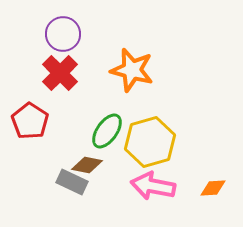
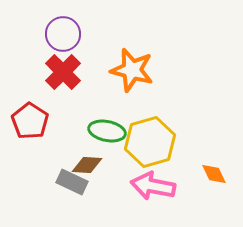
red cross: moved 3 px right, 1 px up
green ellipse: rotated 66 degrees clockwise
brown diamond: rotated 8 degrees counterclockwise
orange diamond: moved 1 px right, 14 px up; rotated 68 degrees clockwise
